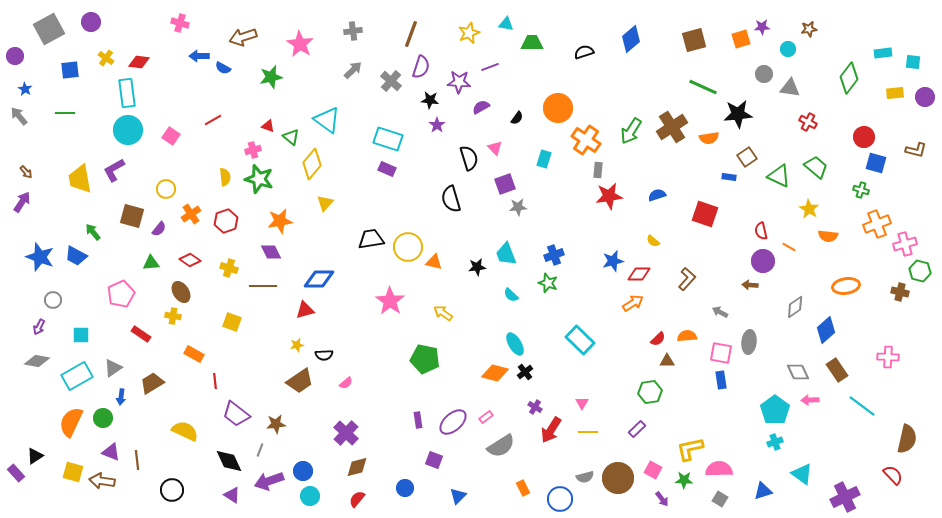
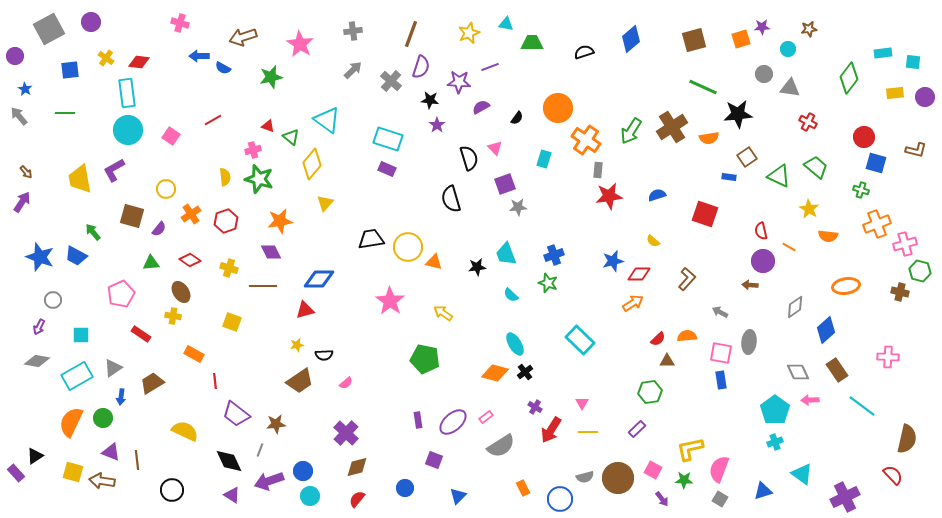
pink semicircle at (719, 469): rotated 68 degrees counterclockwise
